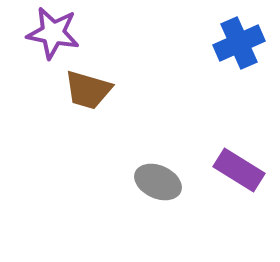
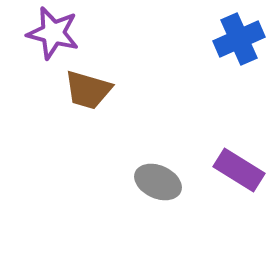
purple star: rotated 4 degrees clockwise
blue cross: moved 4 px up
